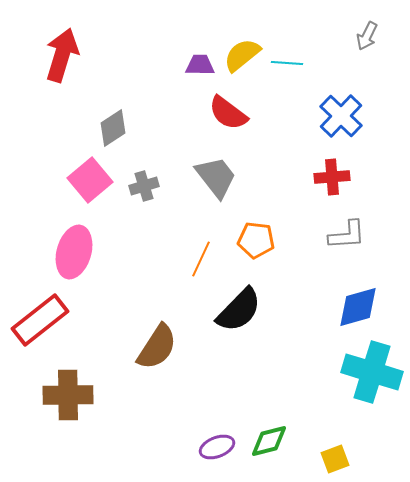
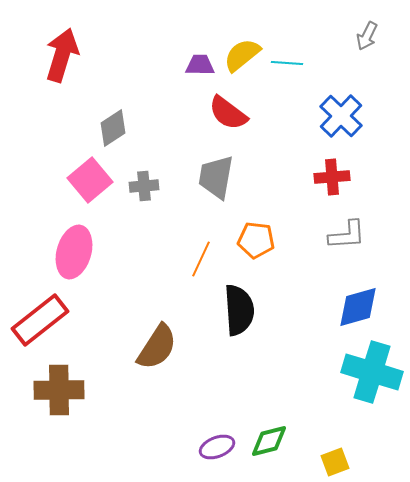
gray trapezoid: rotated 132 degrees counterclockwise
gray cross: rotated 12 degrees clockwise
black semicircle: rotated 48 degrees counterclockwise
brown cross: moved 9 px left, 5 px up
yellow square: moved 3 px down
